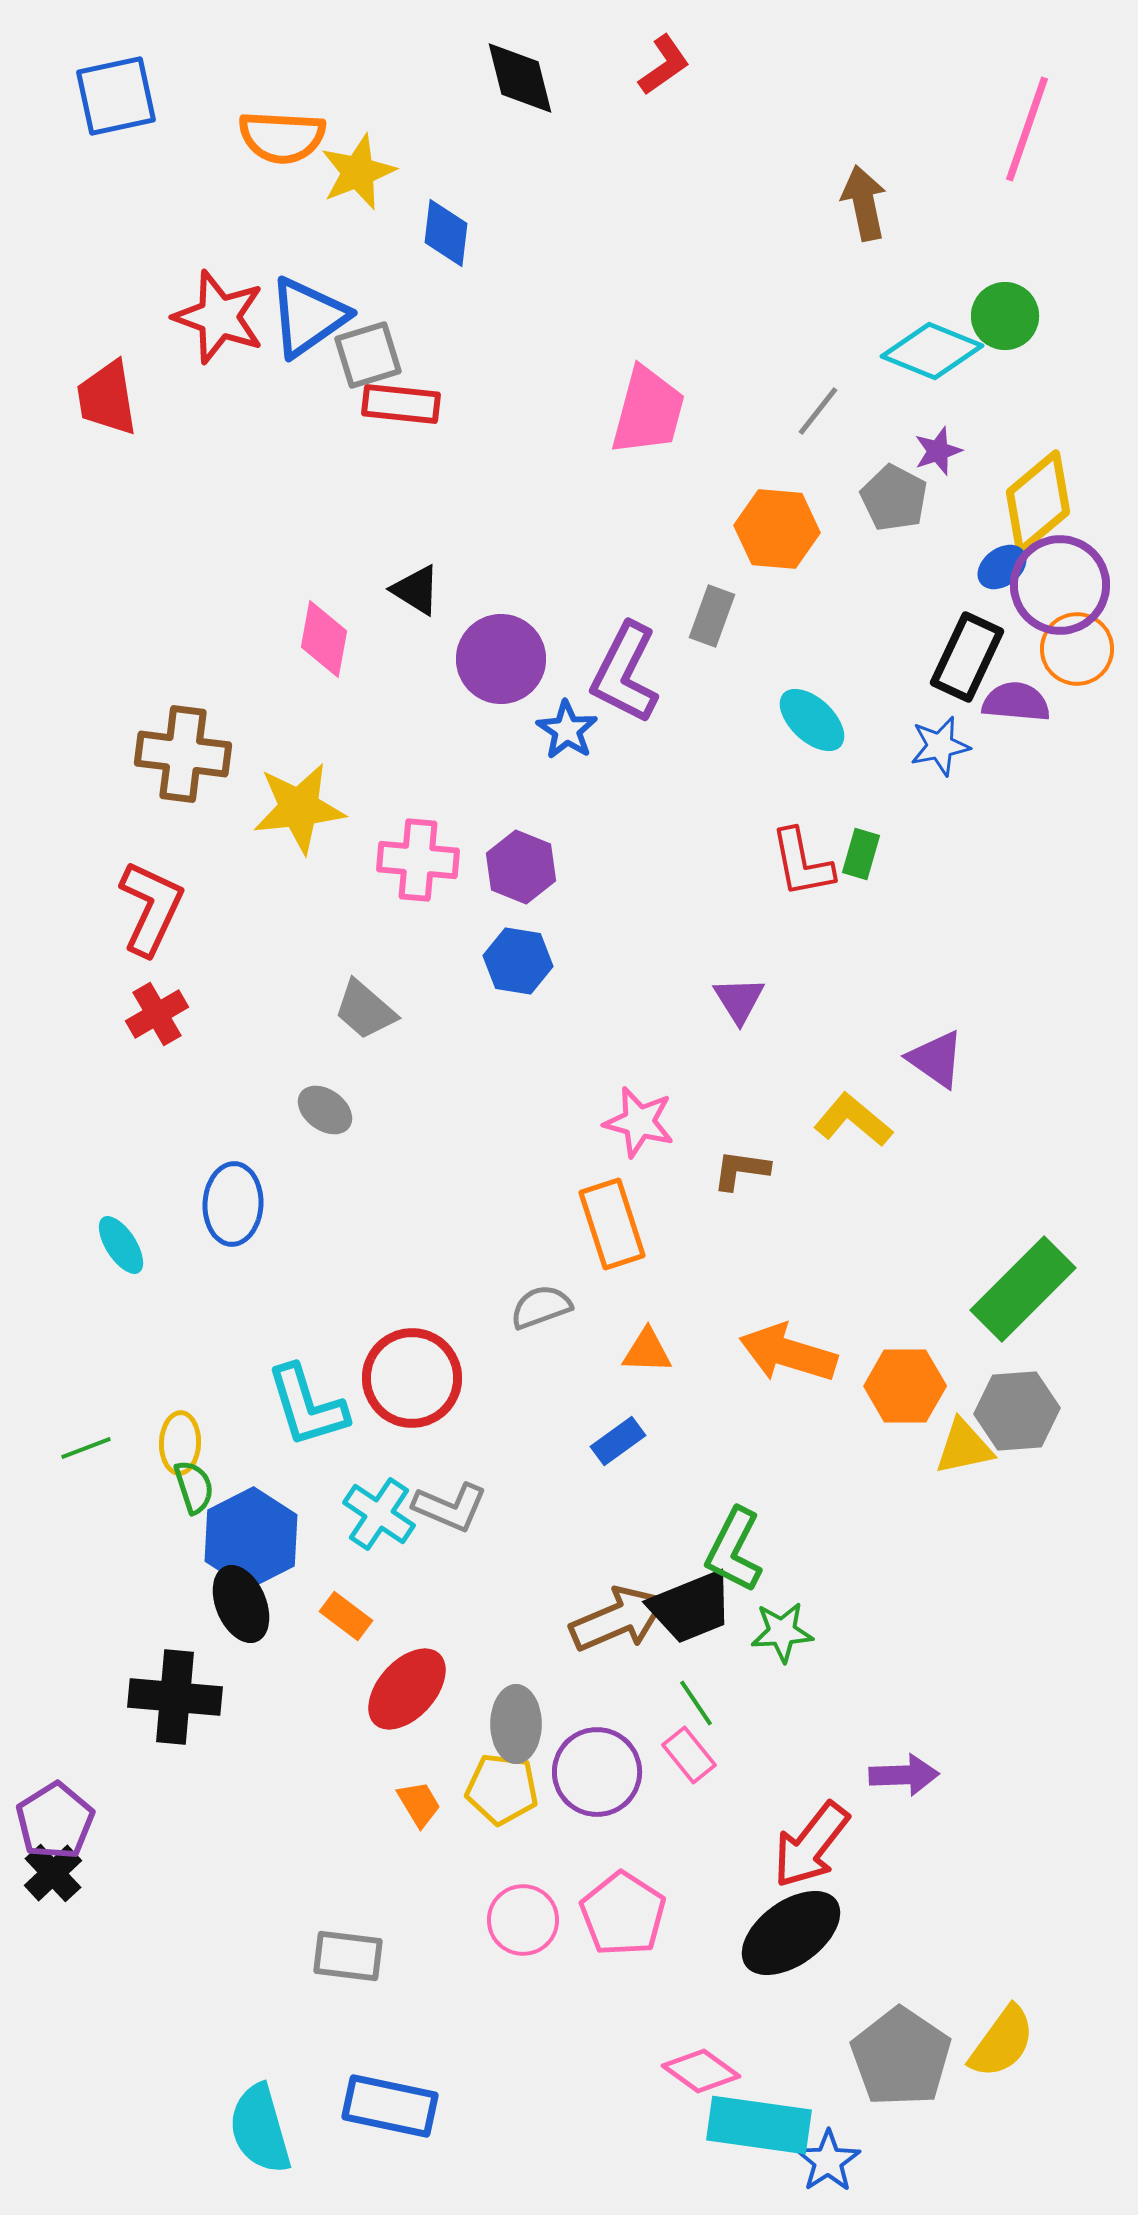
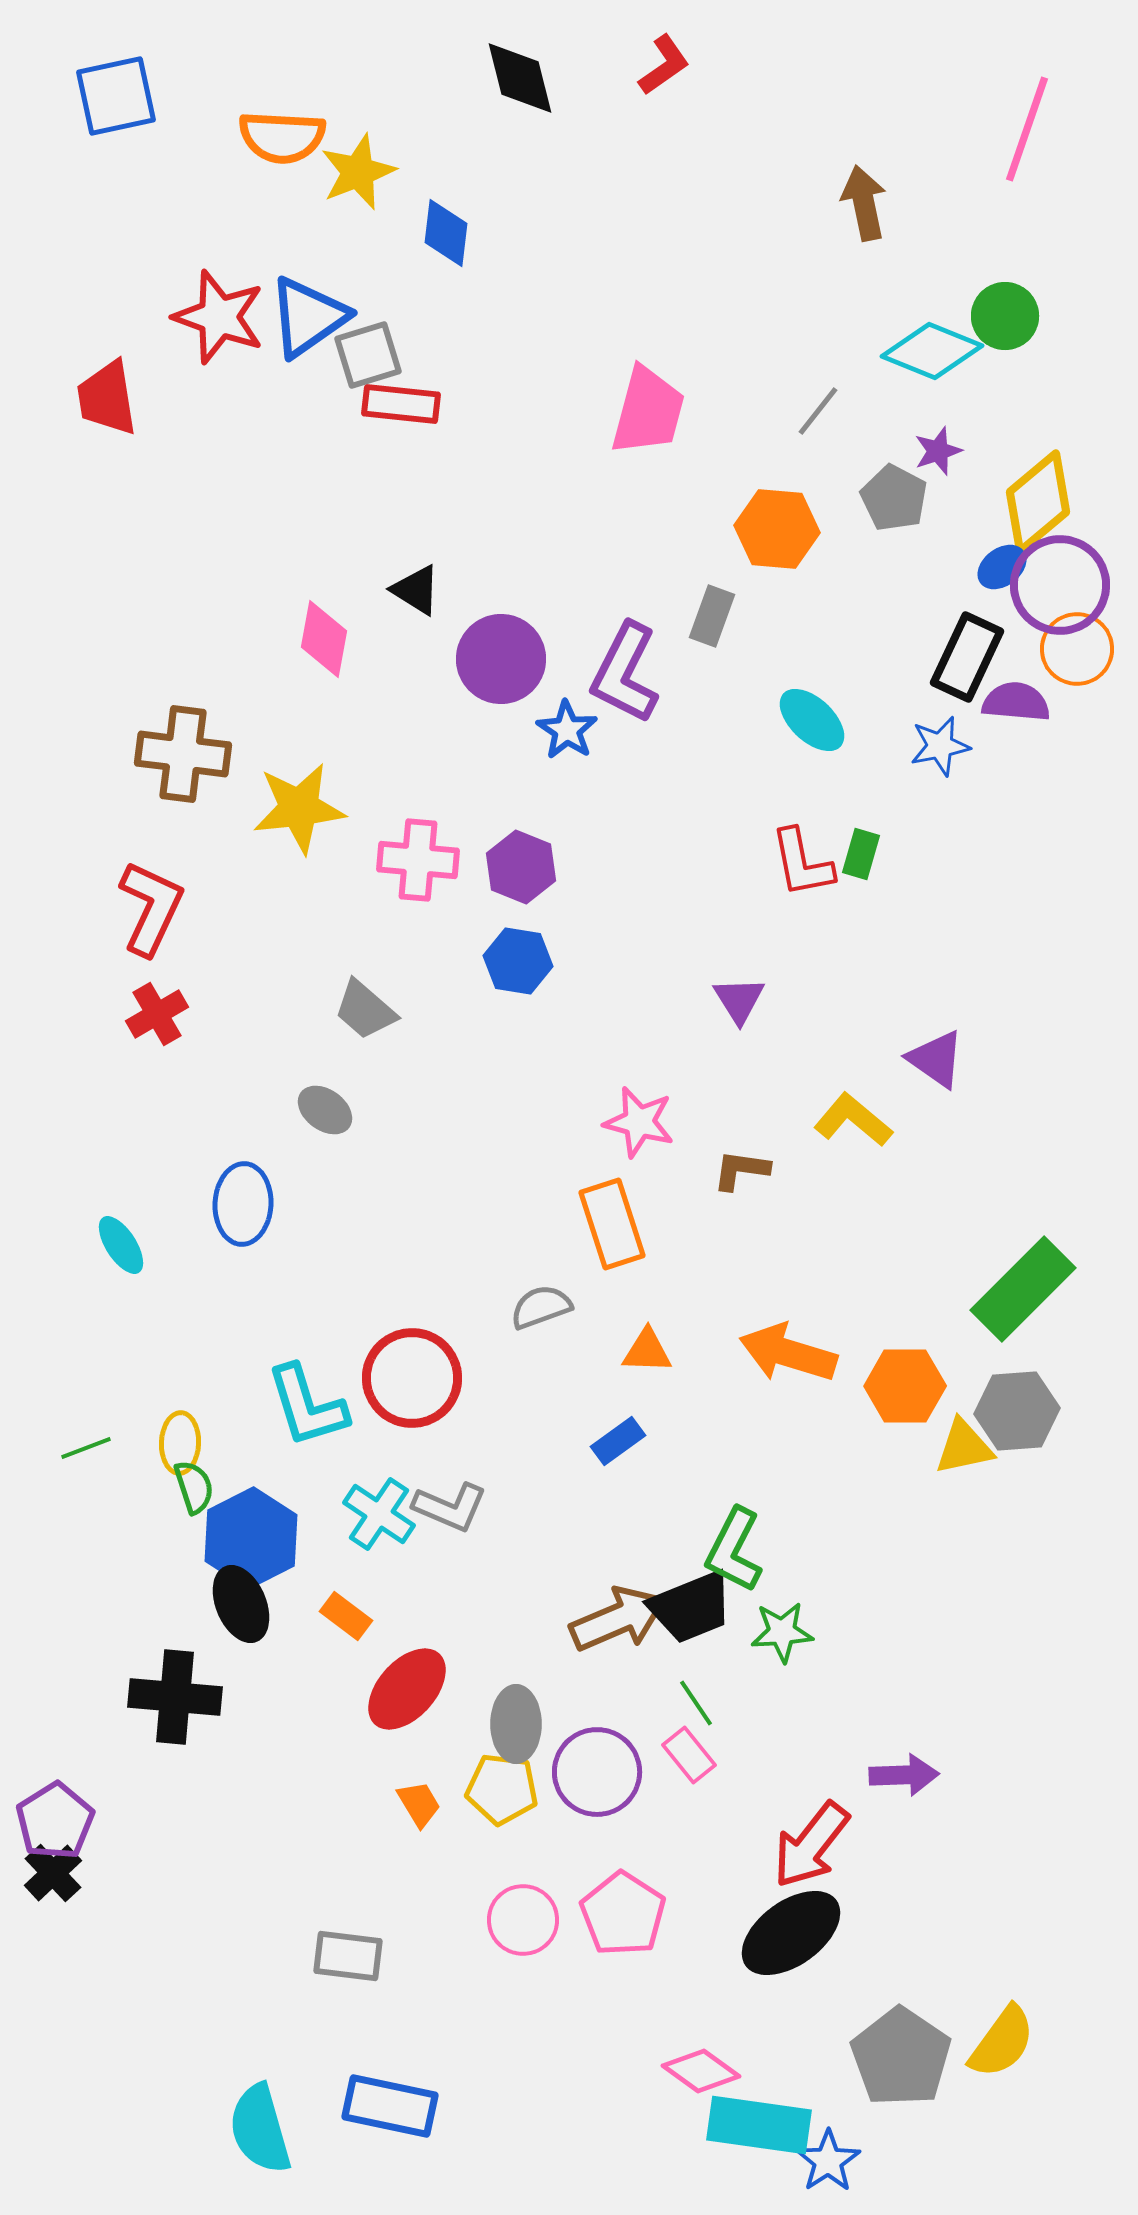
blue ellipse at (233, 1204): moved 10 px right
